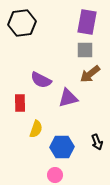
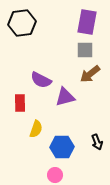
purple triangle: moved 3 px left, 1 px up
